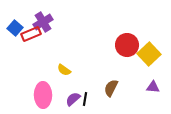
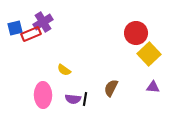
blue square: rotated 35 degrees clockwise
red circle: moved 9 px right, 12 px up
purple semicircle: rotated 133 degrees counterclockwise
